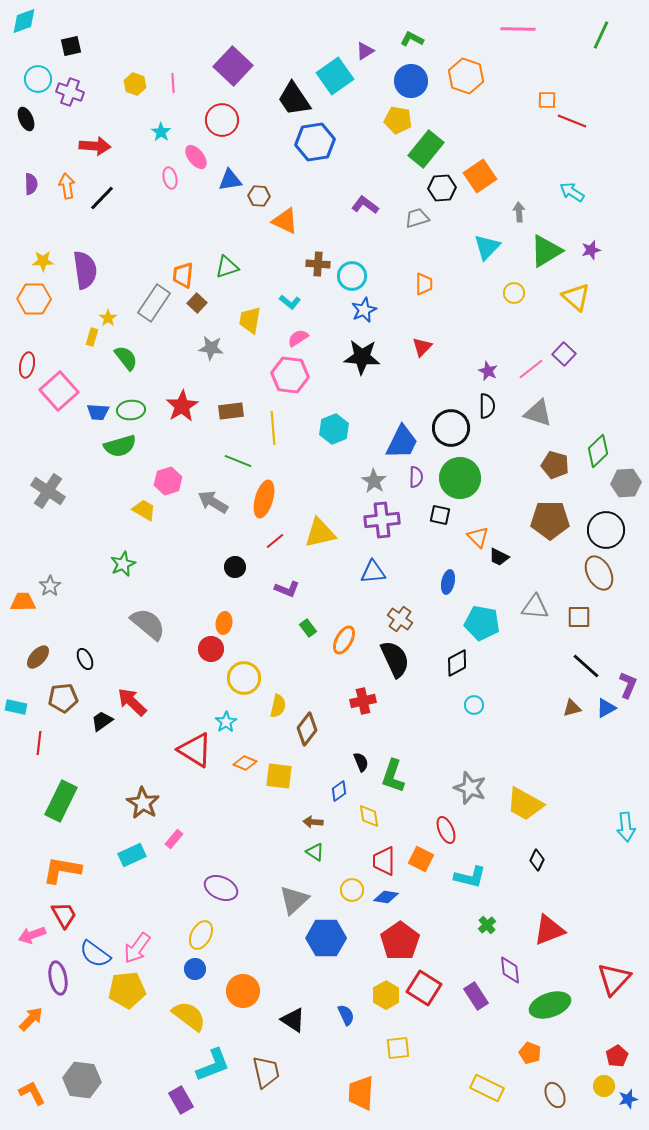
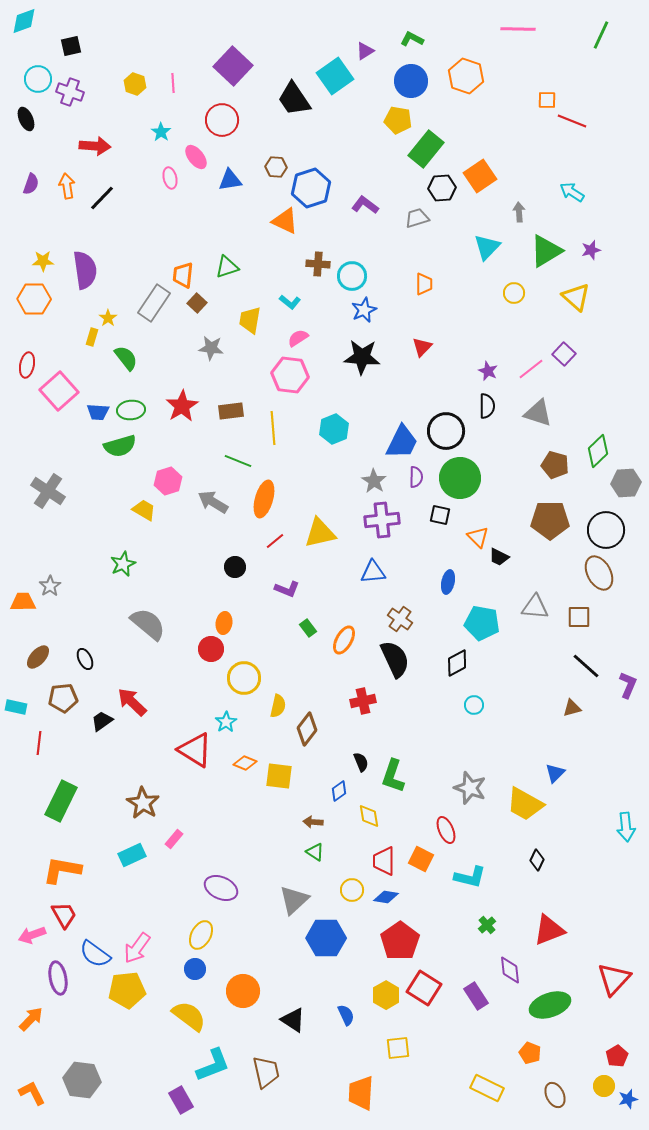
blue hexagon at (315, 142): moved 4 px left, 46 px down; rotated 9 degrees counterclockwise
purple semicircle at (31, 184): rotated 20 degrees clockwise
brown hexagon at (259, 196): moved 17 px right, 29 px up
black circle at (451, 428): moved 5 px left, 3 px down
blue triangle at (606, 708): moved 51 px left, 65 px down; rotated 15 degrees counterclockwise
